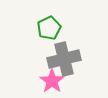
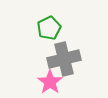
pink star: moved 2 px left, 1 px down
